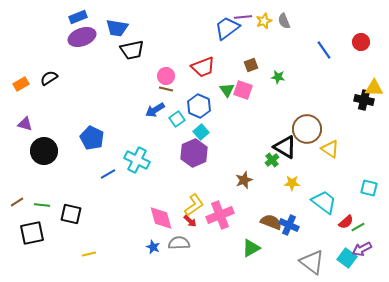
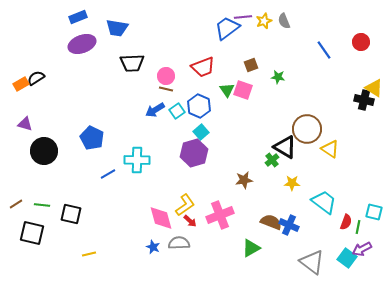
purple ellipse at (82, 37): moved 7 px down
black trapezoid at (132, 50): moved 13 px down; rotated 10 degrees clockwise
black semicircle at (49, 78): moved 13 px left
yellow triangle at (374, 88): rotated 30 degrees clockwise
cyan square at (177, 119): moved 8 px up
purple hexagon at (194, 153): rotated 8 degrees clockwise
cyan cross at (137, 160): rotated 25 degrees counterclockwise
brown star at (244, 180): rotated 12 degrees clockwise
cyan square at (369, 188): moved 5 px right, 24 px down
brown line at (17, 202): moved 1 px left, 2 px down
yellow L-shape at (194, 205): moved 9 px left
red semicircle at (346, 222): rotated 28 degrees counterclockwise
green line at (358, 227): rotated 48 degrees counterclockwise
black square at (32, 233): rotated 25 degrees clockwise
